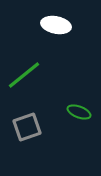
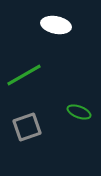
green line: rotated 9 degrees clockwise
